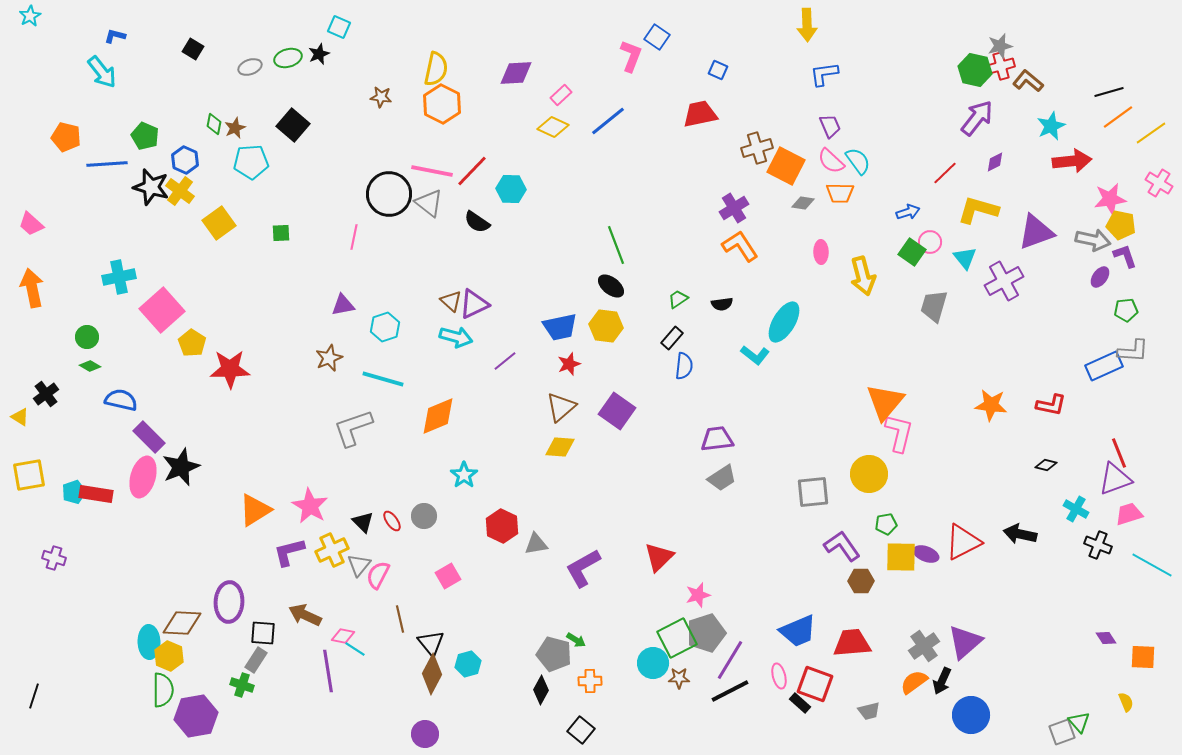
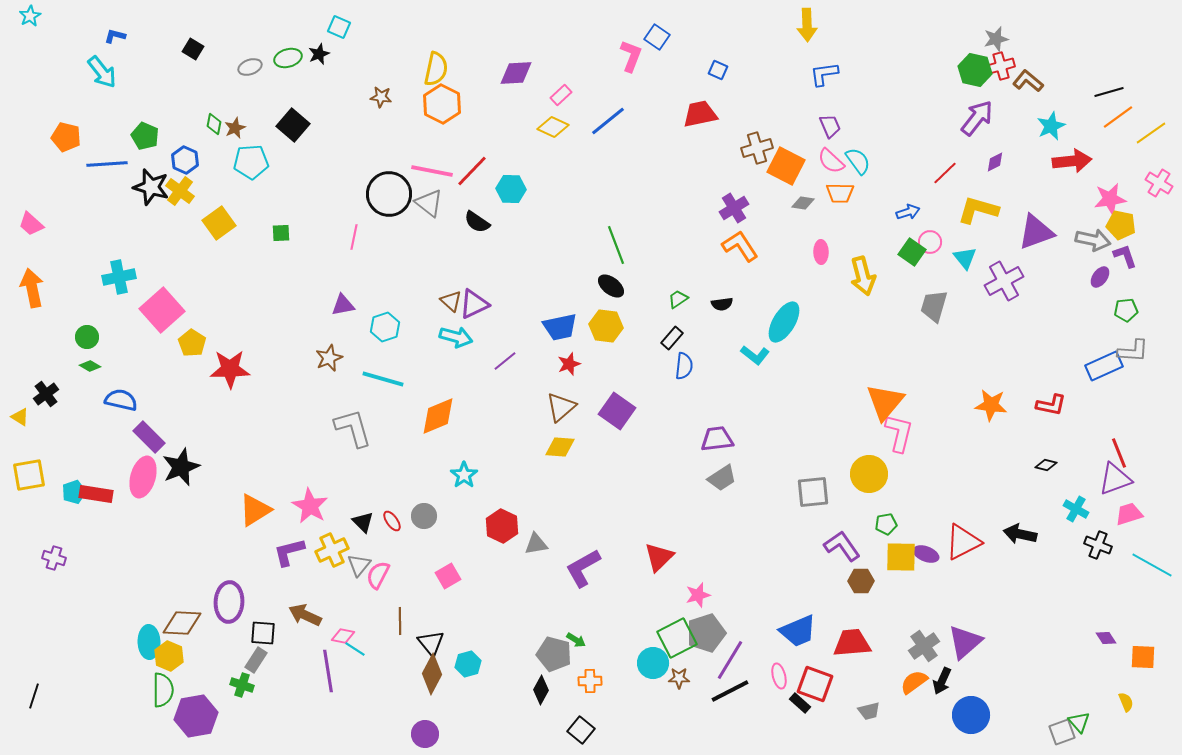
gray star at (1000, 46): moved 4 px left, 7 px up
gray L-shape at (353, 428): rotated 93 degrees clockwise
brown line at (400, 619): moved 2 px down; rotated 12 degrees clockwise
